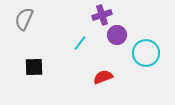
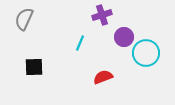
purple circle: moved 7 px right, 2 px down
cyan line: rotated 14 degrees counterclockwise
